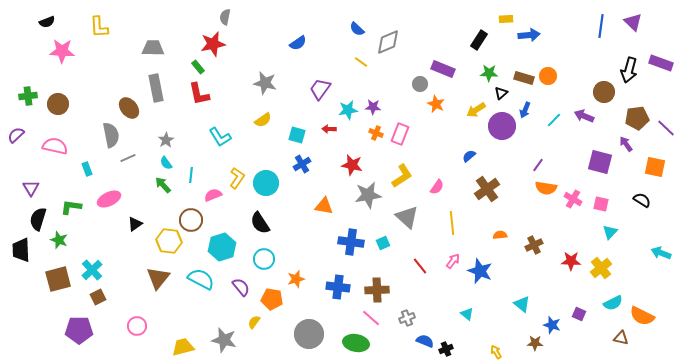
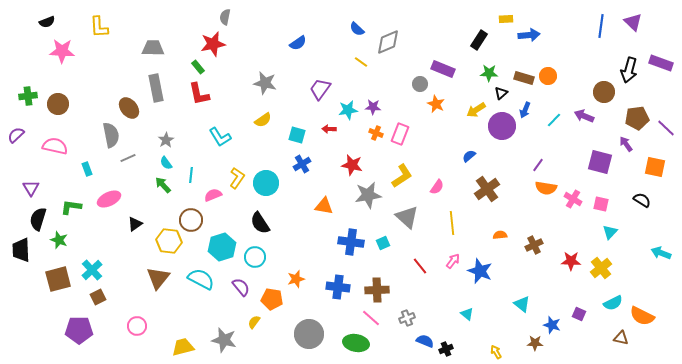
cyan circle at (264, 259): moved 9 px left, 2 px up
